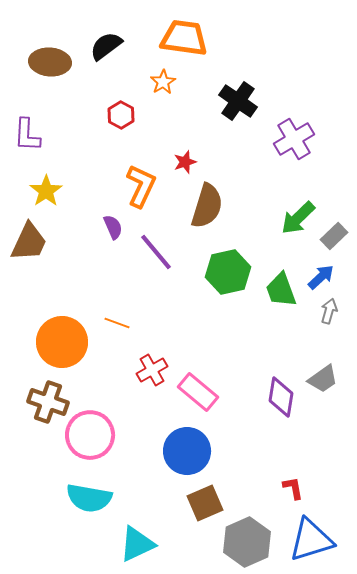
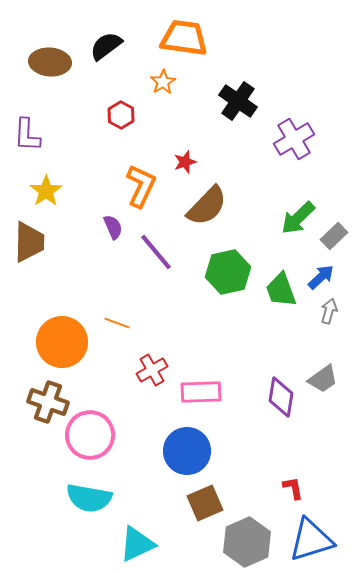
brown semicircle: rotated 27 degrees clockwise
brown trapezoid: rotated 24 degrees counterclockwise
pink rectangle: moved 3 px right; rotated 42 degrees counterclockwise
